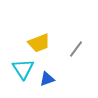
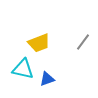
gray line: moved 7 px right, 7 px up
cyan triangle: rotated 45 degrees counterclockwise
